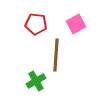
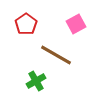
red pentagon: moved 10 px left; rotated 30 degrees clockwise
brown line: rotated 64 degrees counterclockwise
